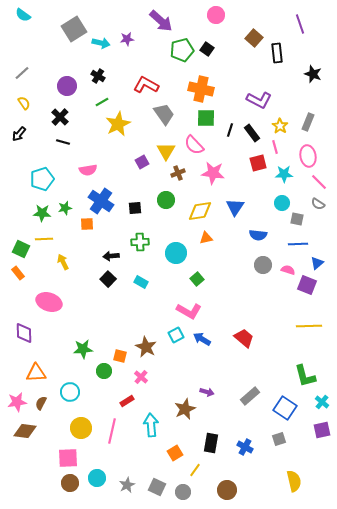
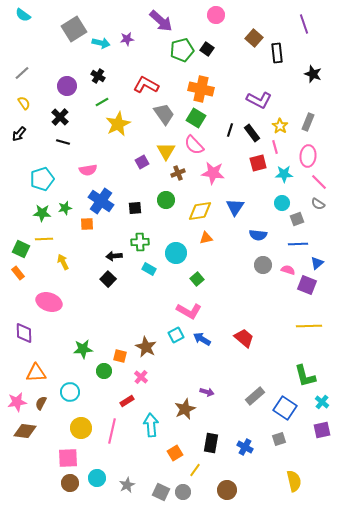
purple line at (300, 24): moved 4 px right
green square at (206, 118): moved 10 px left; rotated 30 degrees clockwise
pink ellipse at (308, 156): rotated 15 degrees clockwise
gray square at (297, 219): rotated 32 degrees counterclockwise
black arrow at (111, 256): moved 3 px right
cyan rectangle at (141, 282): moved 8 px right, 13 px up
gray rectangle at (250, 396): moved 5 px right
gray square at (157, 487): moved 4 px right, 5 px down
